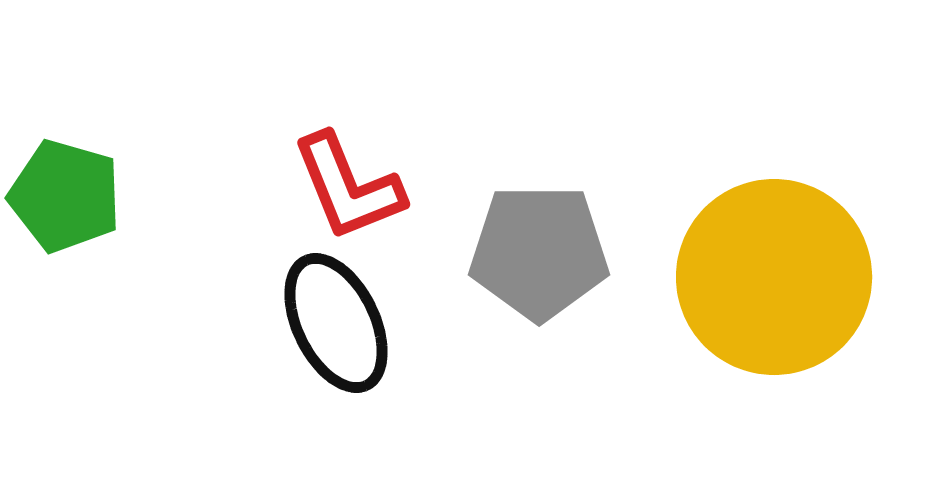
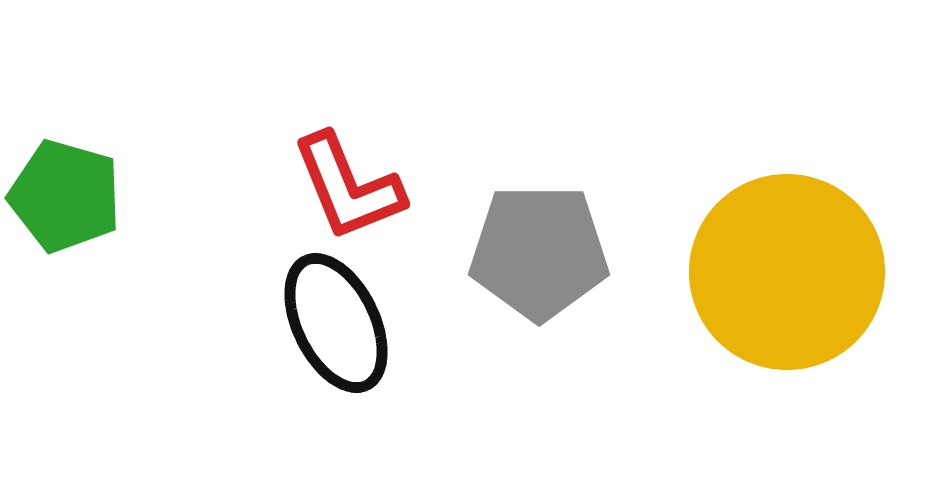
yellow circle: moved 13 px right, 5 px up
